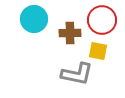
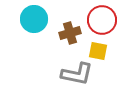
brown cross: rotated 15 degrees counterclockwise
